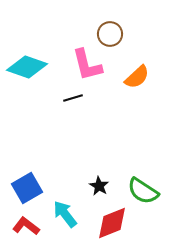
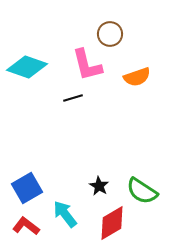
orange semicircle: rotated 24 degrees clockwise
green semicircle: moved 1 px left
red diamond: rotated 9 degrees counterclockwise
